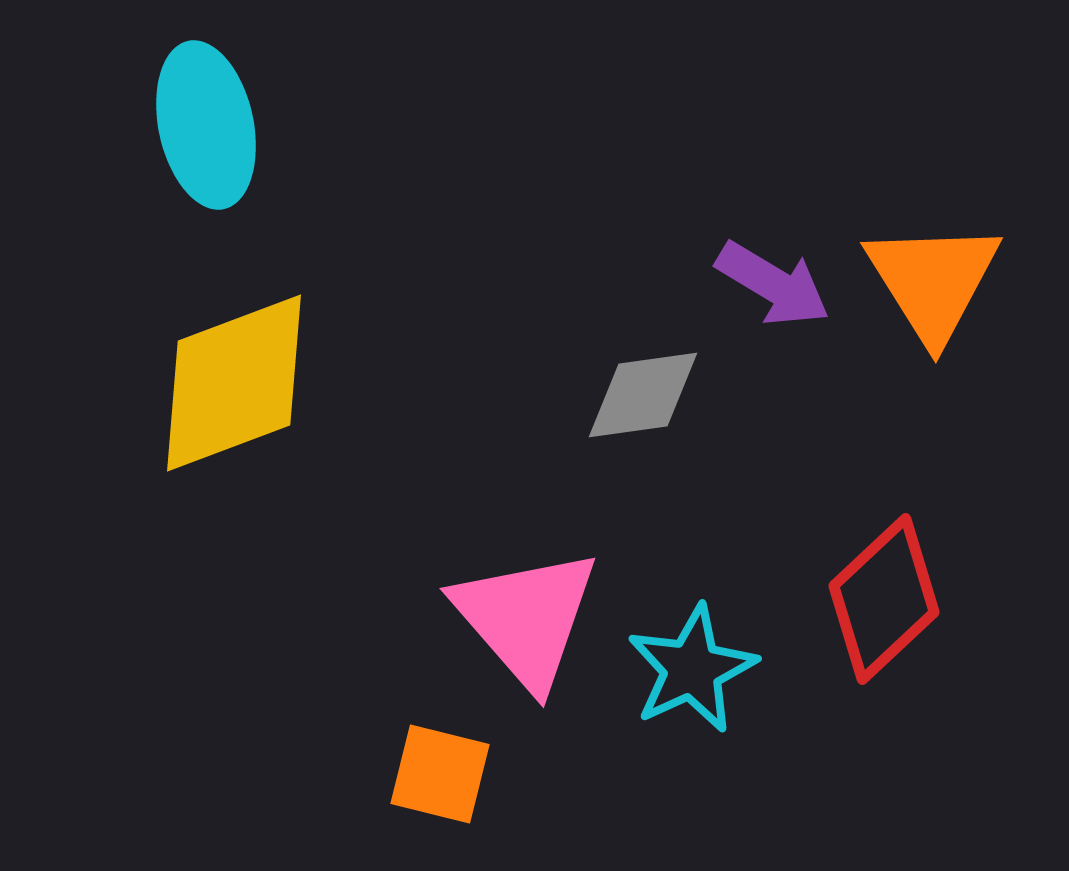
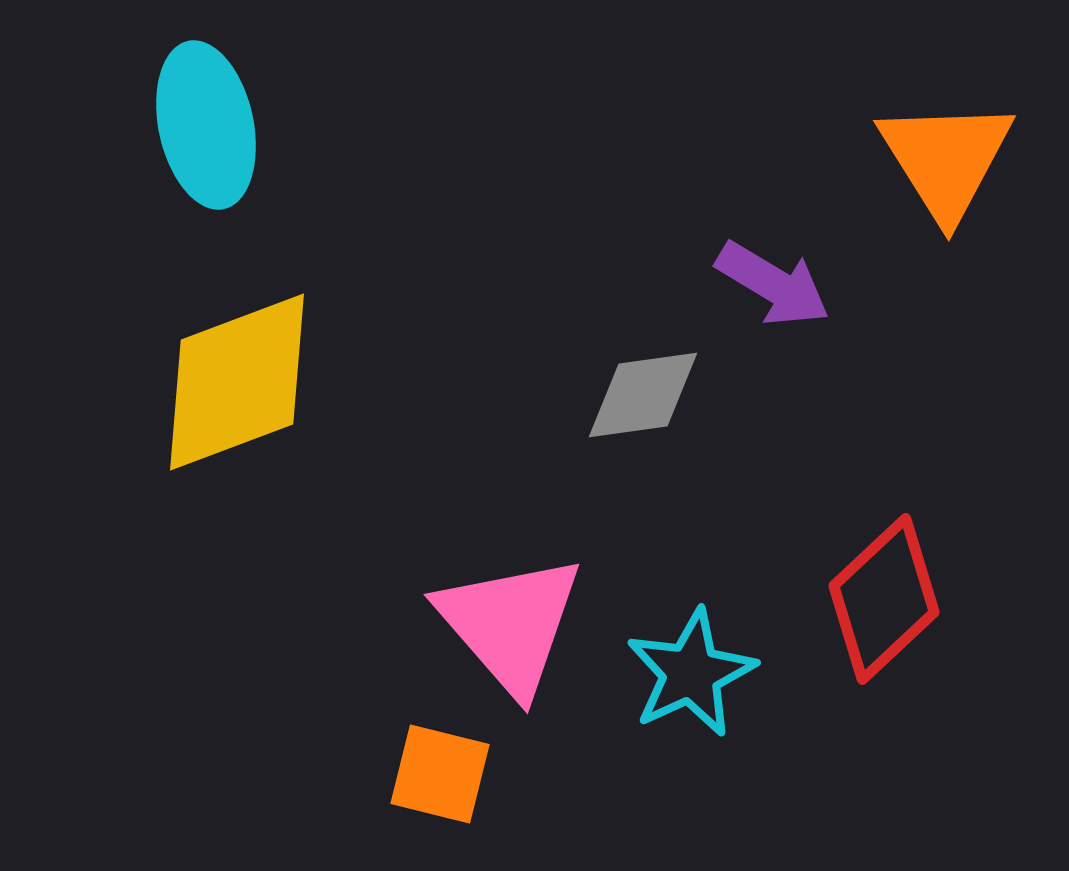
orange triangle: moved 13 px right, 122 px up
yellow diamond: moved 3 px right, 1 px up
pink triangle: moved 16 px left, 6 px down
cyan star: moved 1 px left, 4 px down
